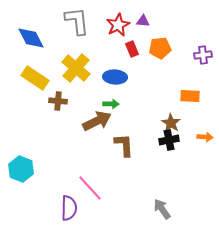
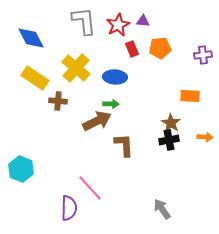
gray L-shape: moved 7 px right
